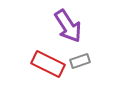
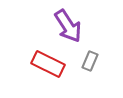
gray rectangle: moved 10 px right; rotated 48 degrees counterclockwise
